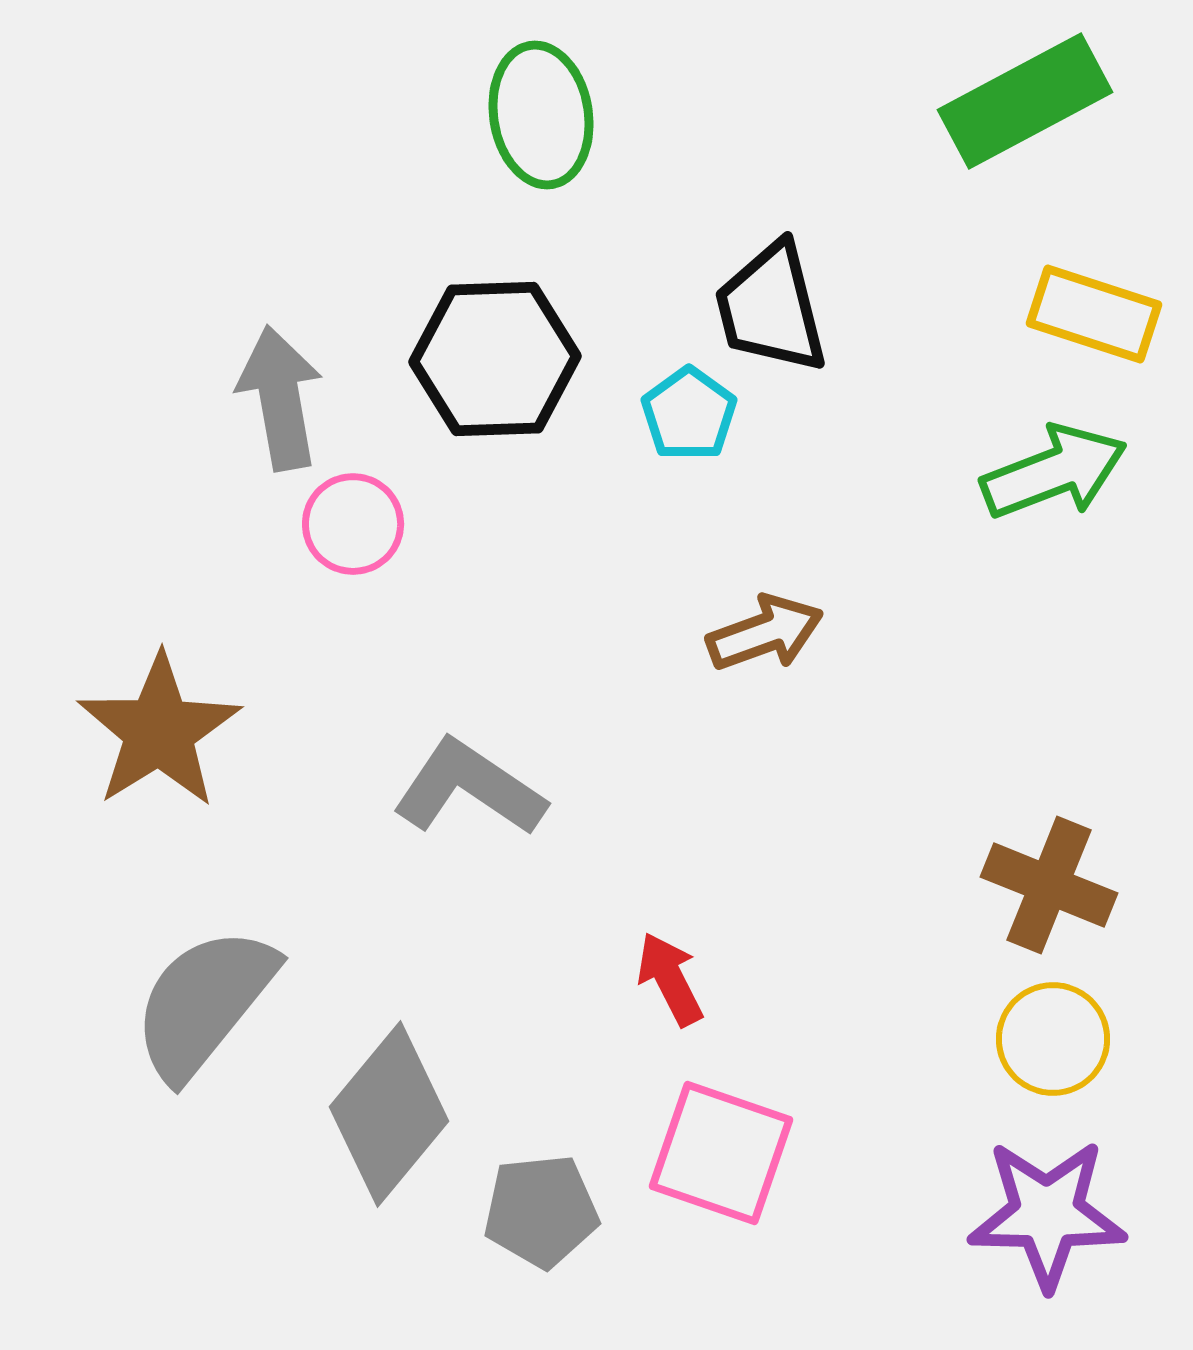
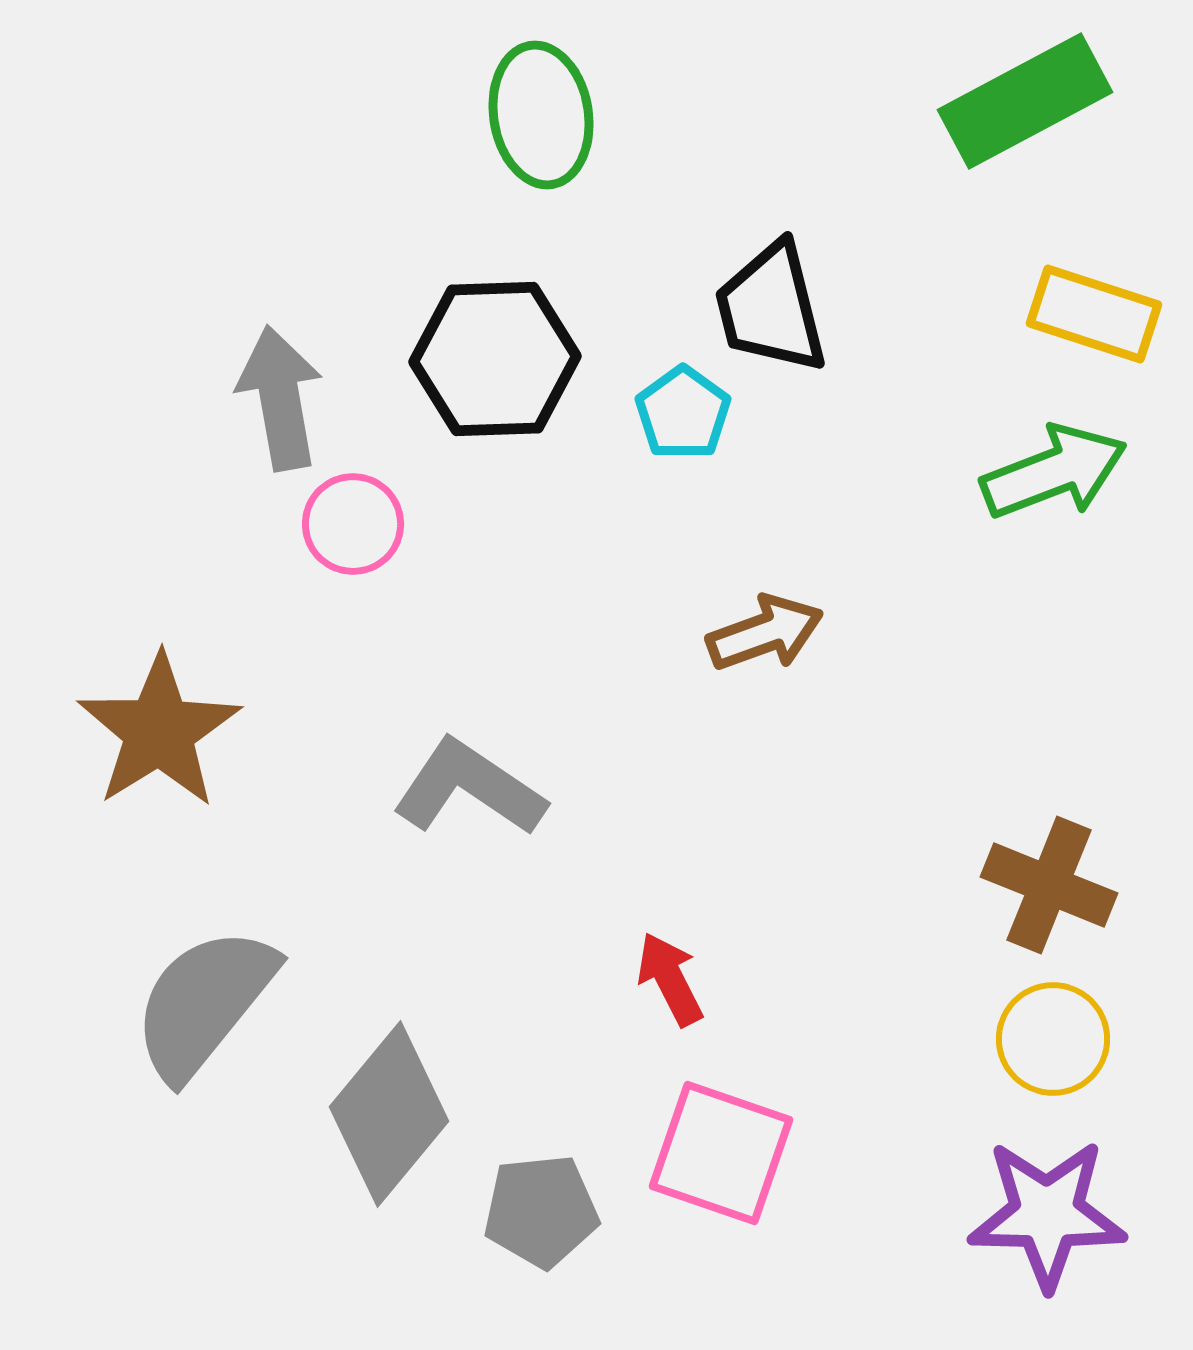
cyan pentagon: moved 6 px left, 1 px up
